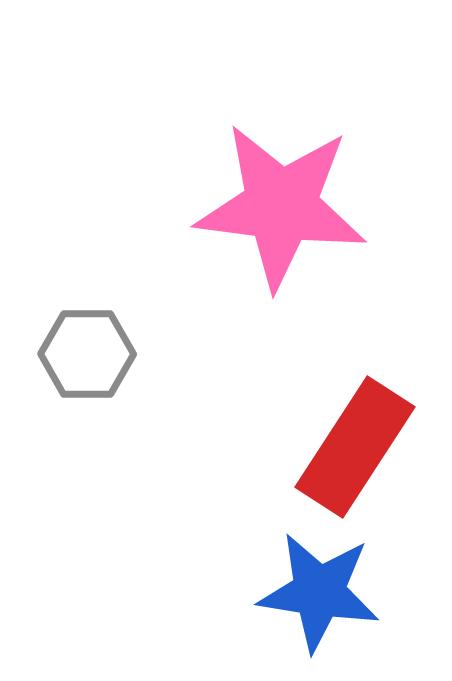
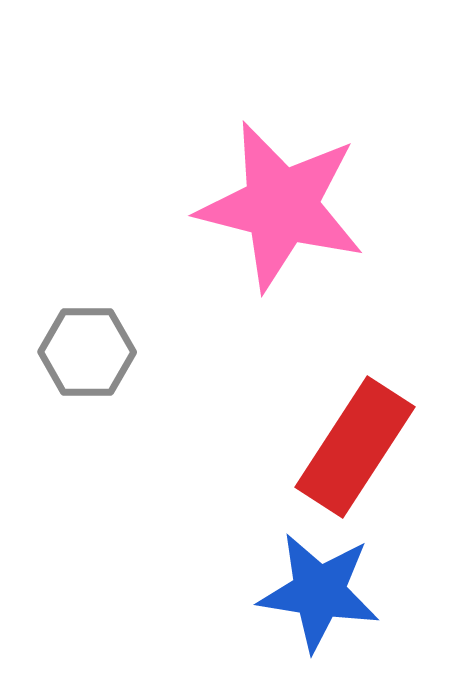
pink star: rotated 7 degrees clockwise
gray hexagon: moved 2 px up
